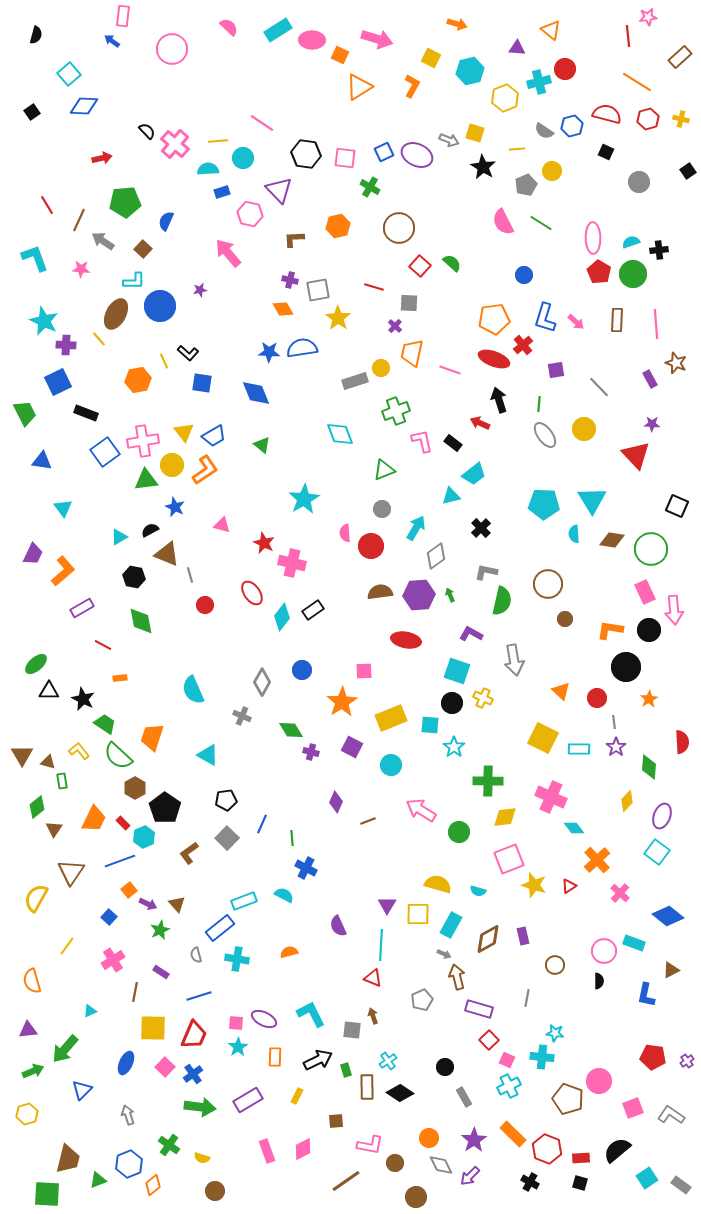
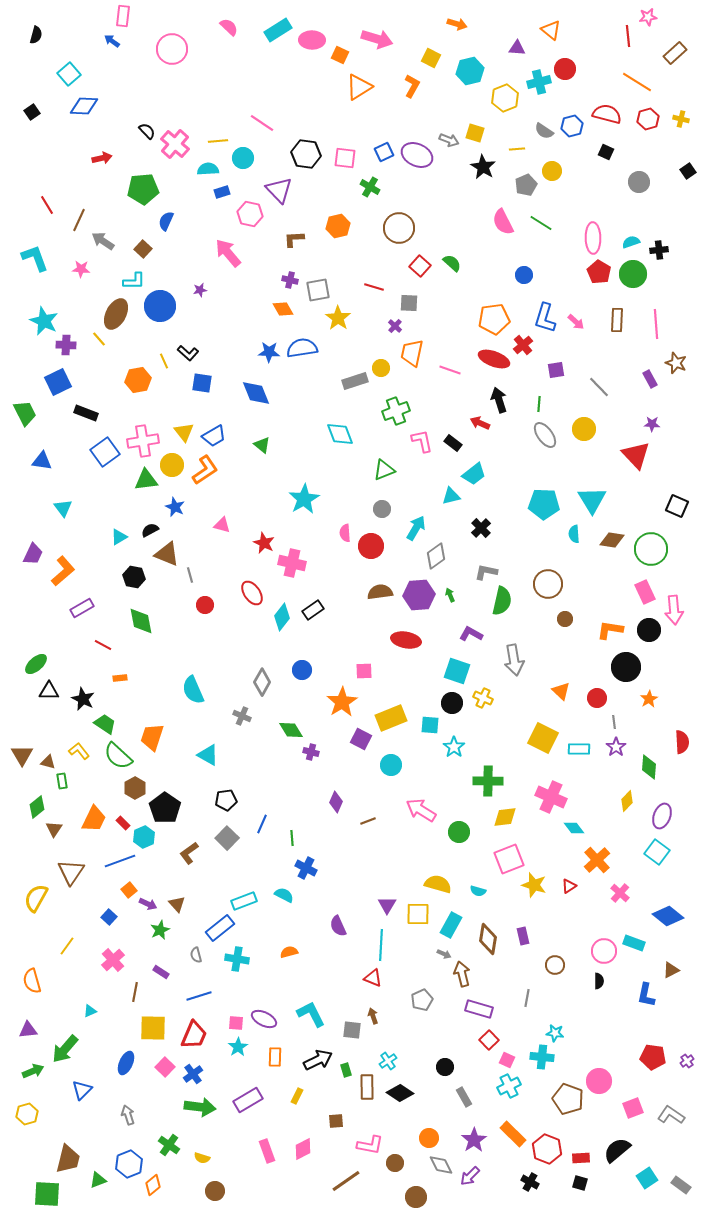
brown rectangle at (680, 57): moved 5 px left, 4 px up
green pentagon at (125, 202): moved 18 px right, 13 px up
purple square at (352, 747): moved 9 px right, 8 px up
brown diamond at (488, 939): rotated 52 degrees counterclockwise
pink cross at (113, 960): rotated 10 degrees counterclockwise
brown arrow at (457, 977): moved 5 px right, 3 px up
